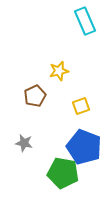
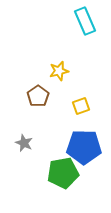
brown pentagon: moved 3 px right; rotated 10 degrees counterclockwise
gray star: rotated 12 degrees clockwise
blue pentagon: rotated 20 degrees counterclockwise
green pentagon: rotated 20 degrees counterclockwise
